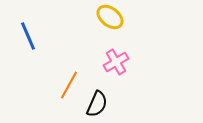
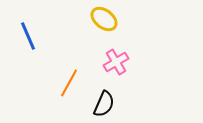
yellow ellipse: moved 6 px left, 2 px down
orange line: moved 2 px up
black semicircle: moved 7 px right
